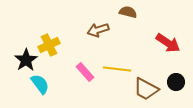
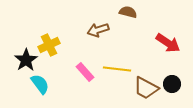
black circle: moved 4 px left, 2 px down
brown trapezoid: moved 1 px up
